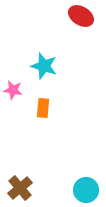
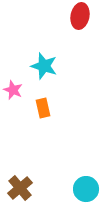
red ellipse: moved 1 px left; rotated 70 degrees clockwise
pink star: rotated 12 degrees clockwise
orange rectangle: rotated 18 degrees counterclockwise
cyan circle: moved 1 px up
